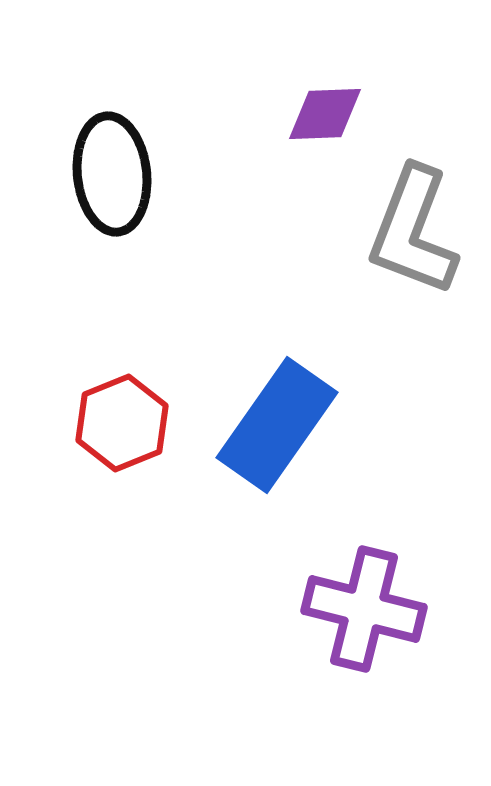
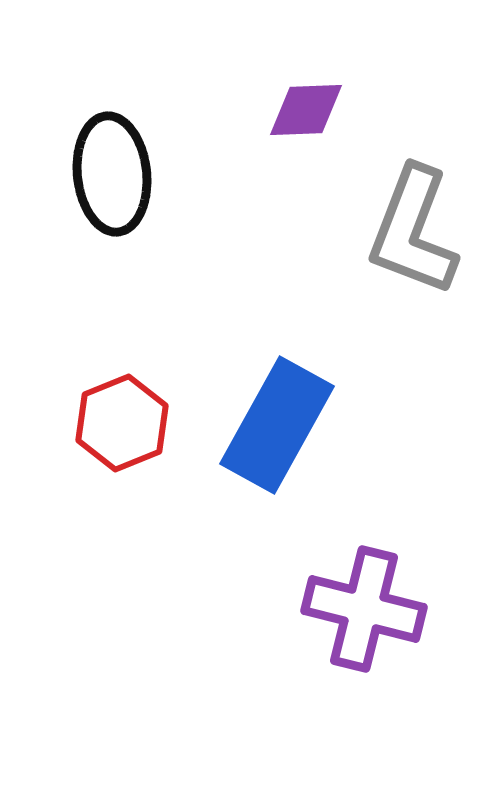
purple diamond: moved 19 px left, 4 px up
blue rectangle: rotated 6 degrees counterclockwise
